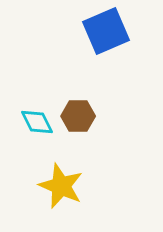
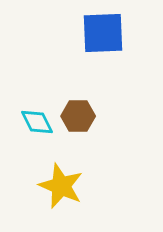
blue square: moved 3 px left, 2 px down; rotated 21 degrees clockwise
